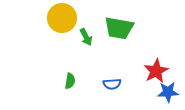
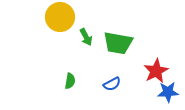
yellow circle: moved 2 px left, 1 px up
green trapezoid: moved 1 px left, 15 px down
blue semicircle: rotated 24 degrees counterclockwise
